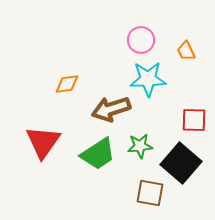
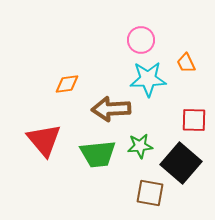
orange trapezoid: moved 12 px down
brown arrow: rotated 15 degrees clockwise
red triangle: moved 1 px right, 2 px up; rotated 15 degrees counterclockwise
green trapezoid: rotated 27 degrees clockwise
